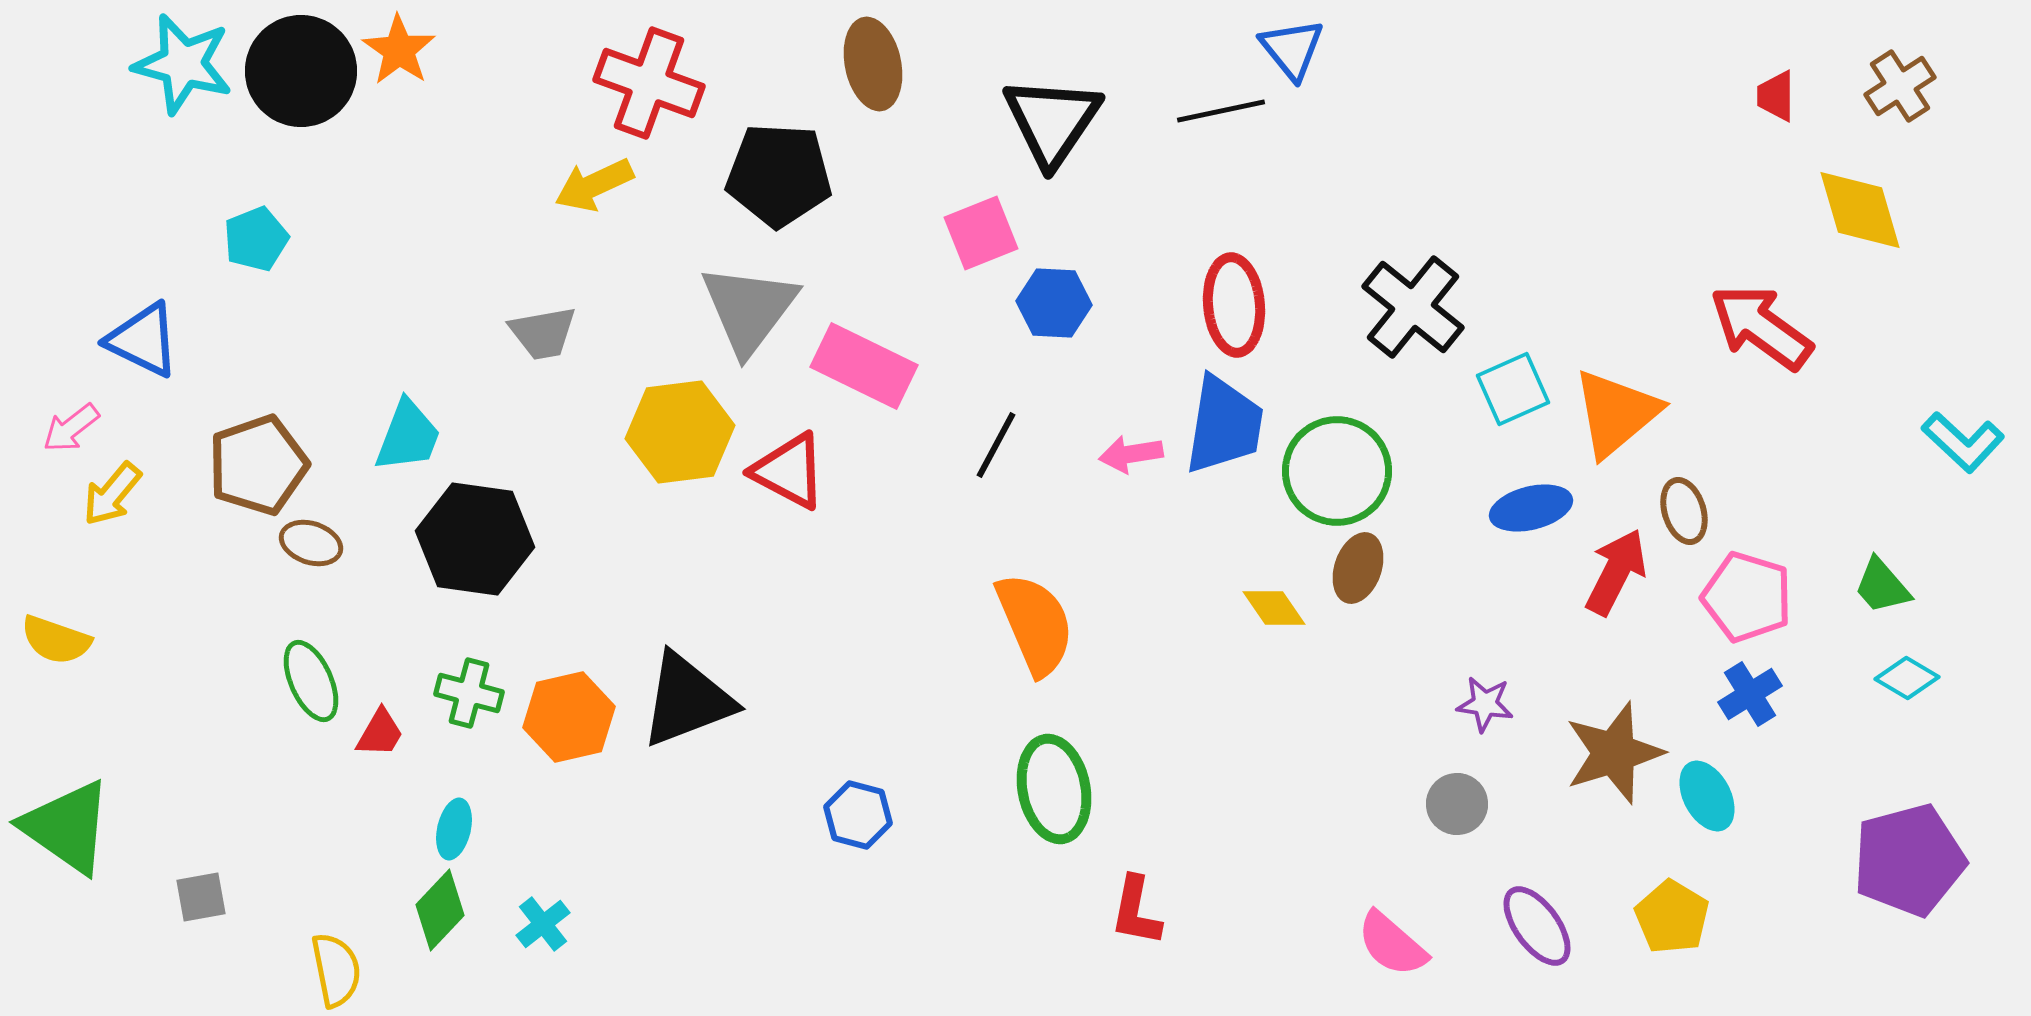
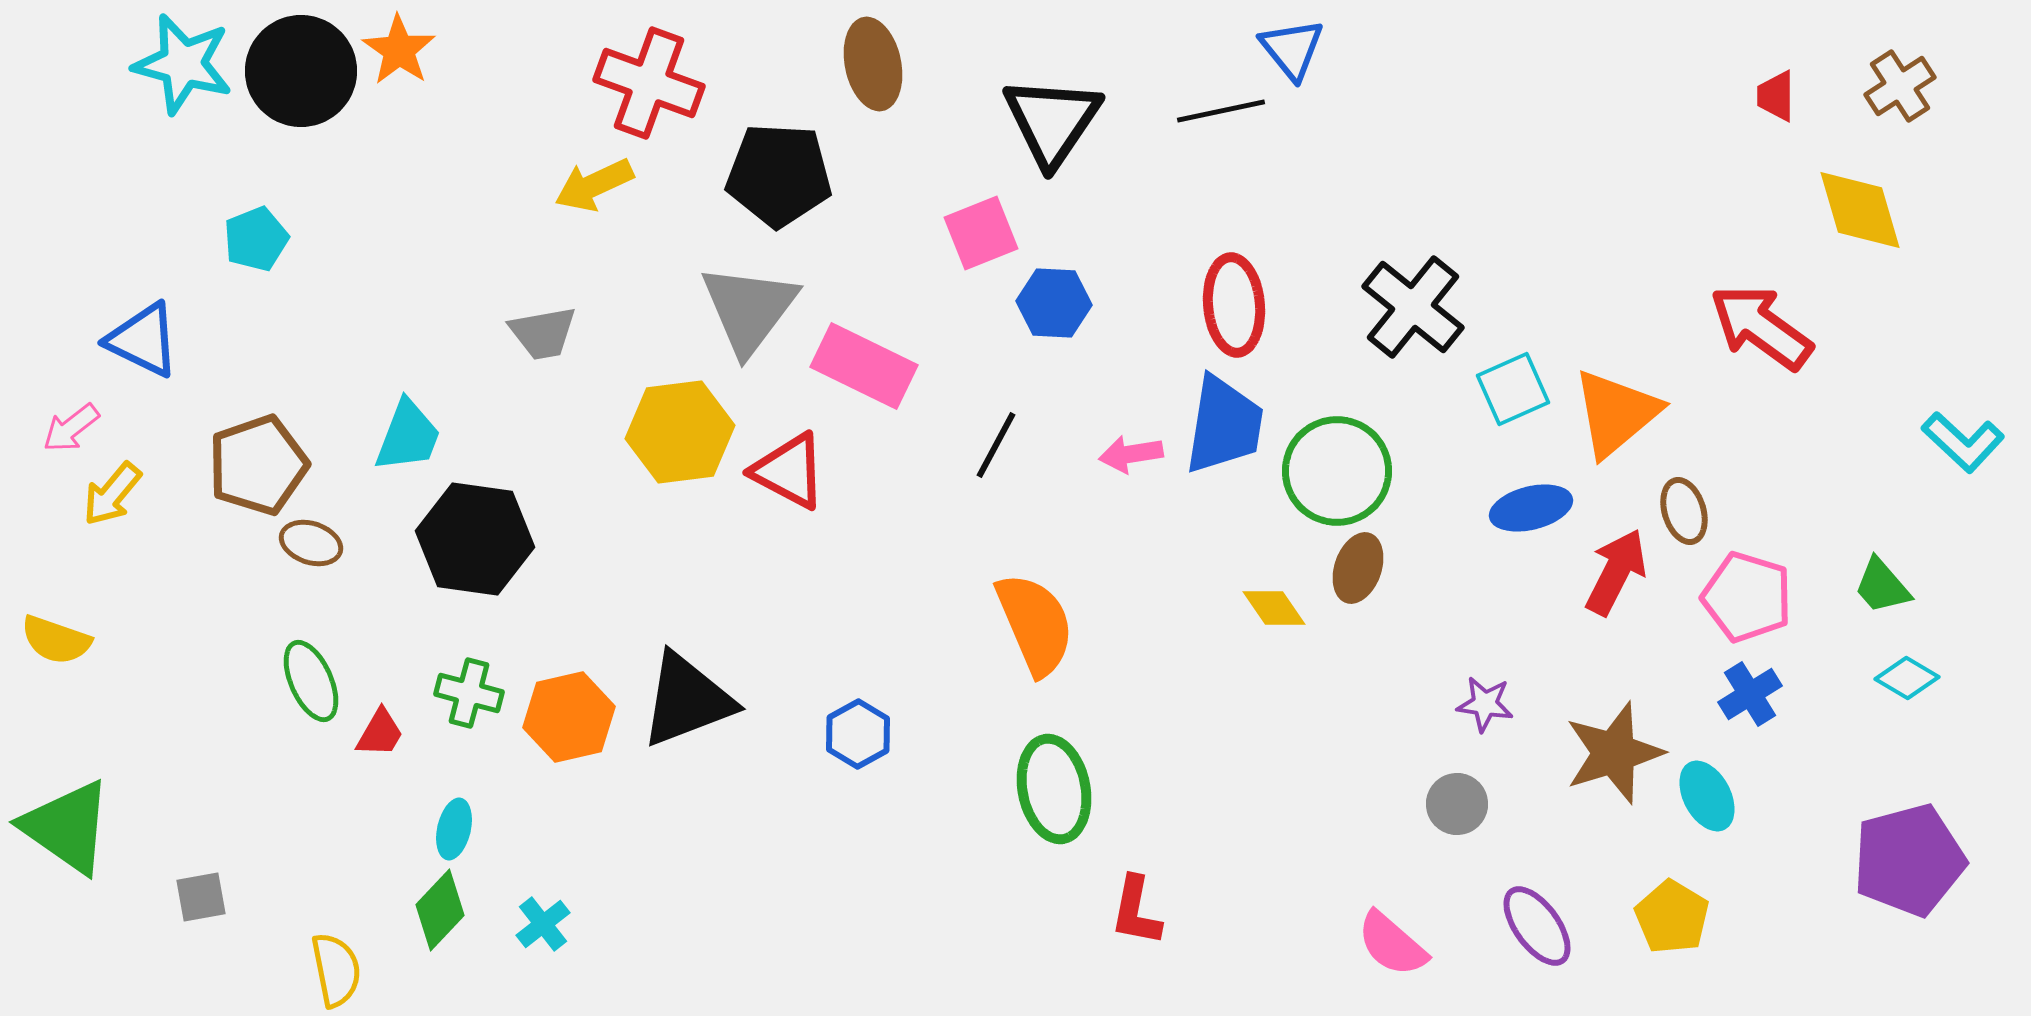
blue hexagon at (858, 815): moved 81 px up; rotated 16 degrees clockwise
